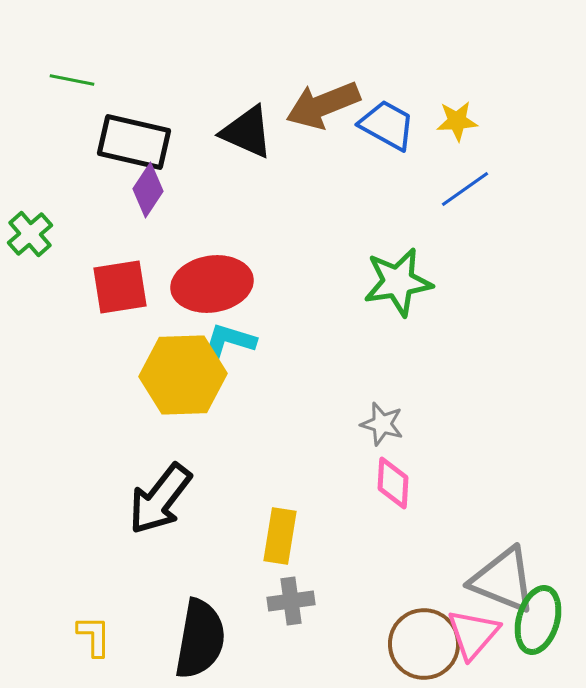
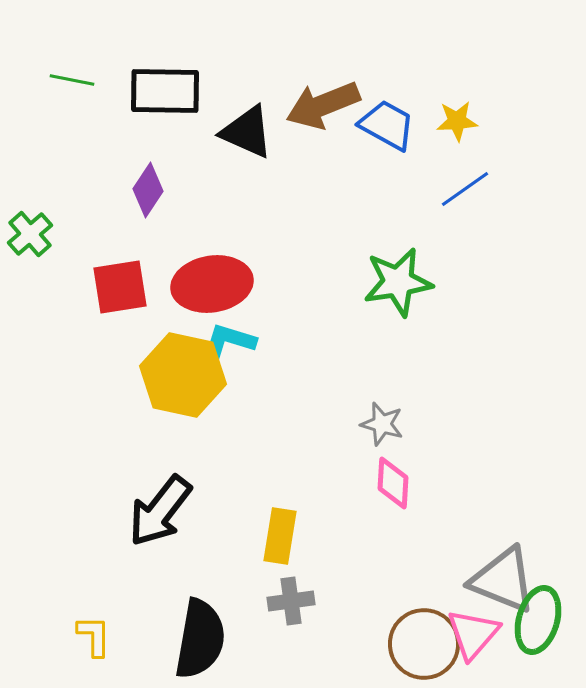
black rectangle: moved 31 px right, 51 px up; rotated 12 degrees counterclockwise
yellow hexagon: rotated 14 degrees clockwise
black arrow: moved 12 px down
